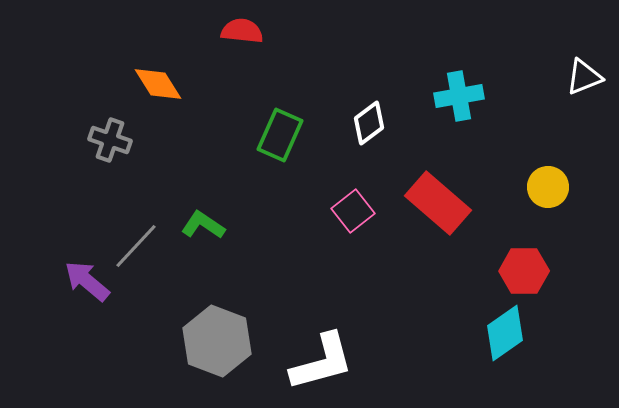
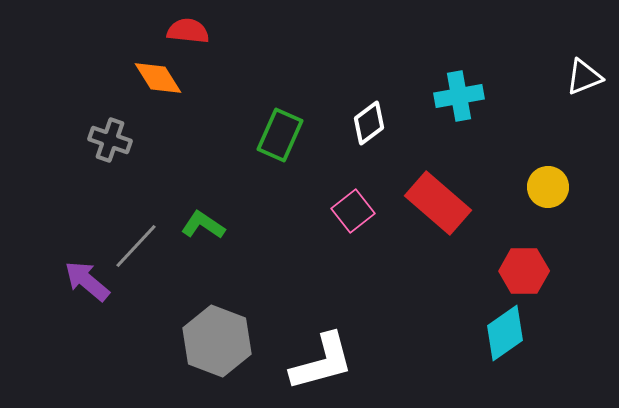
red semicircle: moved 54 px left
orange diamond: moved 6 px up
